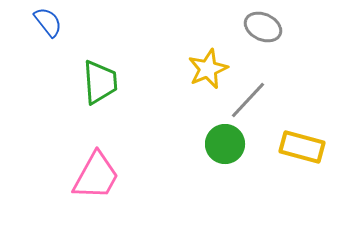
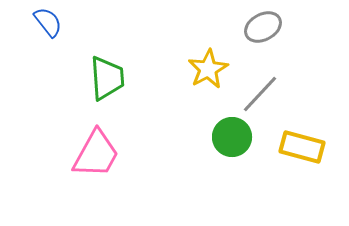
gray ellipse: rotated 54 degrees counterclockwise
yellow star: rotated 6 degrees counterclockwise
green trapezoid: moved 7 px right, 4 px up
gray line: moved 12 px right, 6 px up
green circle: moved 7 px right, 7 px up
pink trapezoid: moved 22 px up
